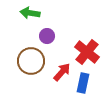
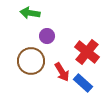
red arrow: rotated 108 degrees clockwise
blue rectangle: rotated 60 degrees counterclockwise
